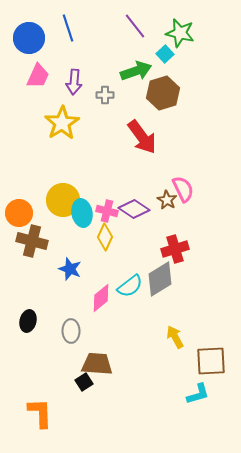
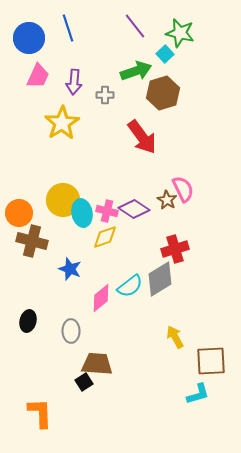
yellow diamond: rotated 48 degrees clockwise
